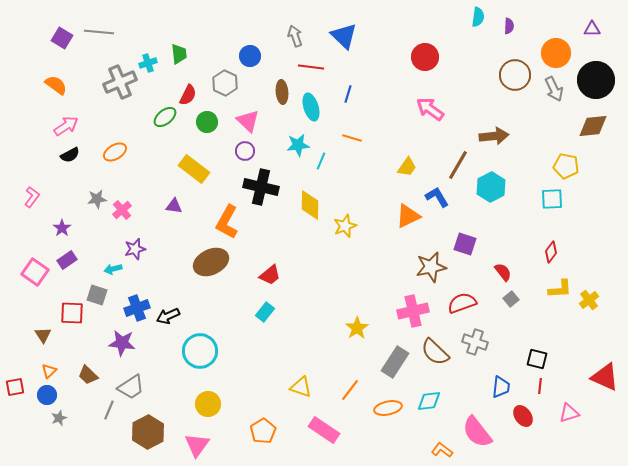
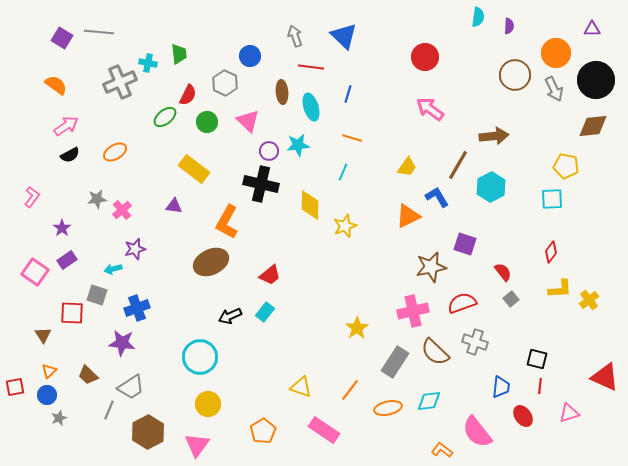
cyan cross at (148, 63): rotated 30 degrees clockwise
purple circle at (245, 151): moved 24 px right
cyan line at (321, 161): moved 22 px right, 11 px down
black cross at (261, 187): moved 3 px up
black arrow at (168, 316): moved 62 px right
cyan circle at (200, 351): moved 6 px down
